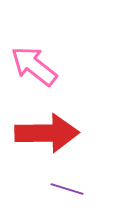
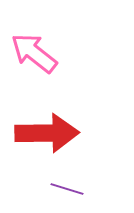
pink arrow: moved 13 px up
